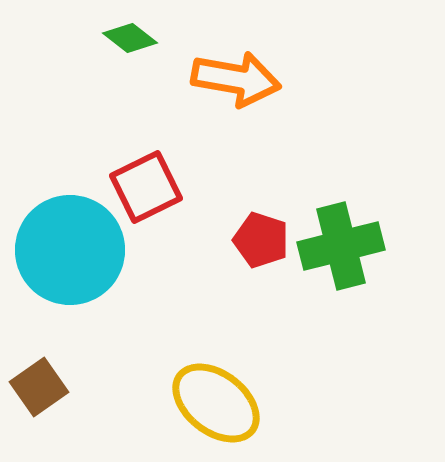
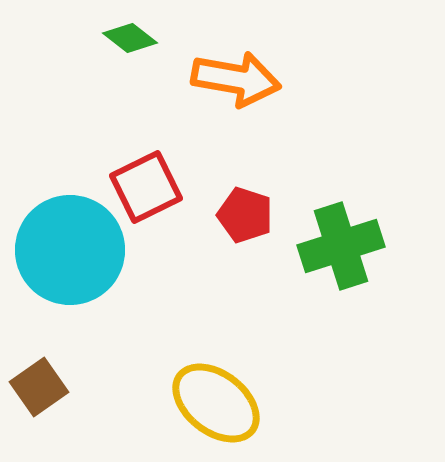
red pentagon: moved 16 px left, 25 px up
green cross: rotated 4 degrees counterclockwise
